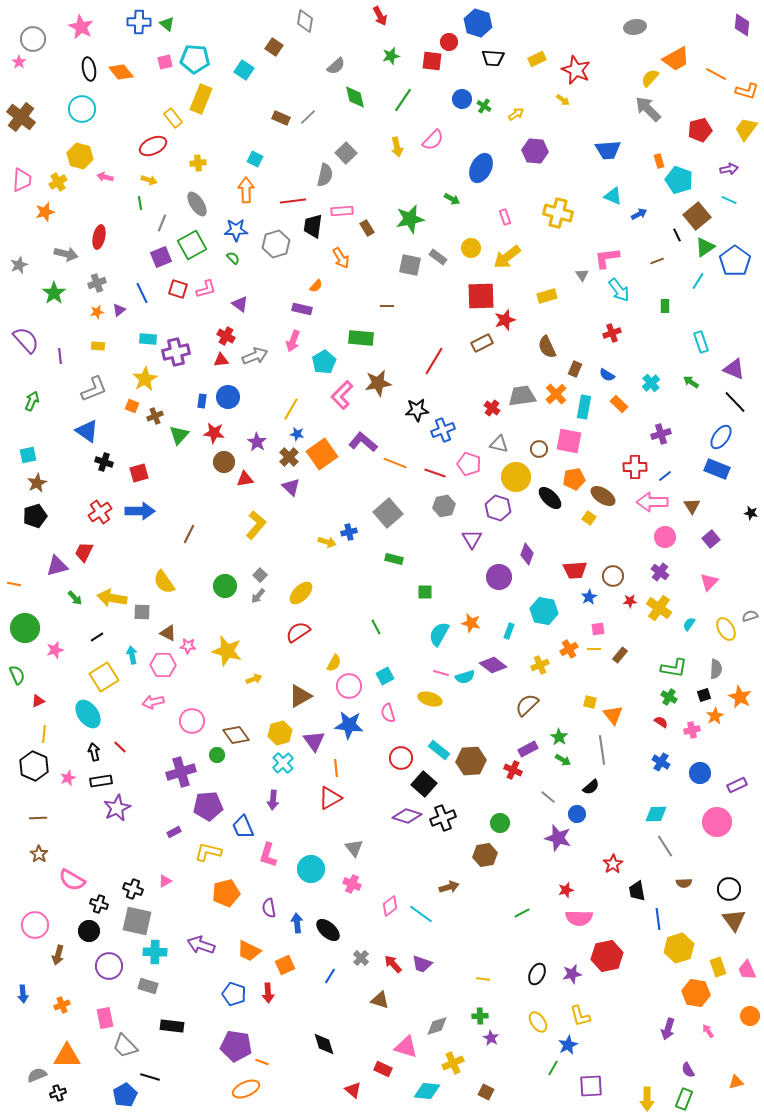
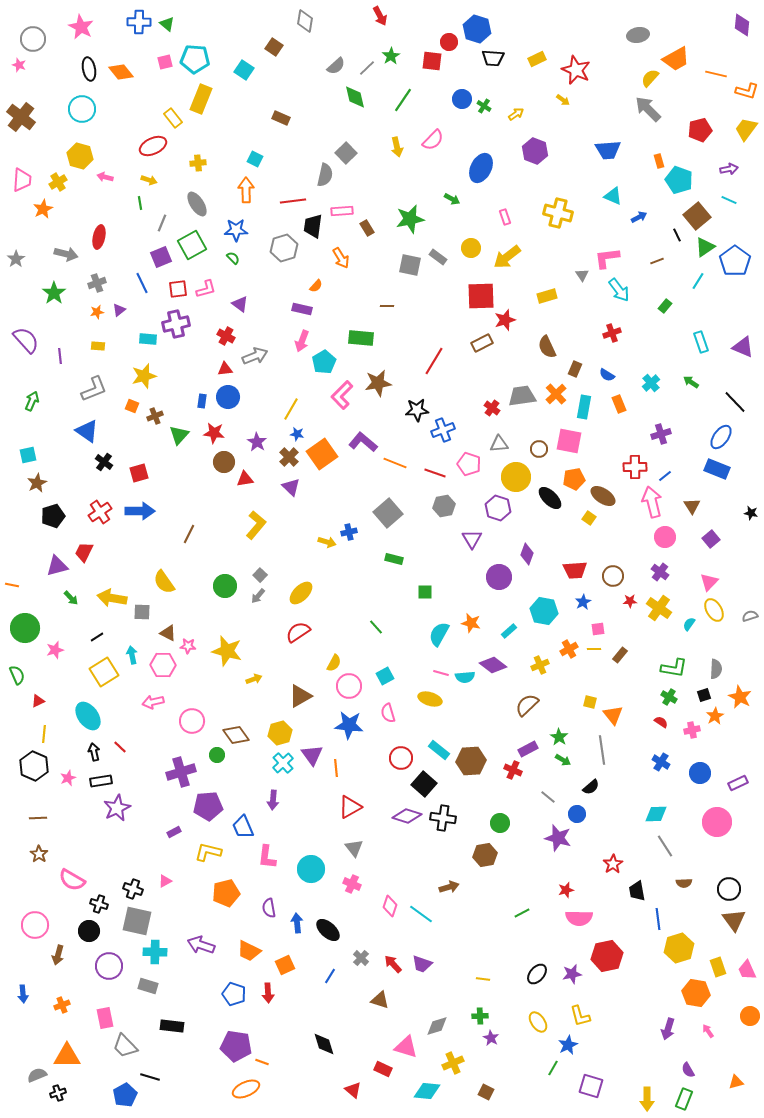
blue hexagon at (478, 23): moved 1 px left, 6 px down
gray ellipse at (635, 27): moved 3 px right, 8 px down
green star at (391, 56): rotated 18 degrees counterclockwise
pink star at (19, 62): moved 3 px down; rotated 16 degrees counterclockwise
orange line at (716, 74): rotated 15 degrees counterclockwise
gray line at (308, 117): moved 59 px right, 49 px up
purple hexagon at (535, 151): rotated 15 degrees clockwise
orange star at (45, 212): moved 2 px left, 3 px up; rotated 12 degrees counterclockwise
blue arrow at (639, 214): moved 3 px down
gray hexagon at (276, 244): moved 8 px right, 4 px down
gray star at (19, 265): moved 3 px left, 6 px up; rotated 12 degrees counterclockwise
red square at (178, 289): rotated 24 degrees counterclockwise
blue line at (142, 293): moved 10 px up
green rectangle at (665, 306): rotated 40 degrees clockwise
pink arrow at (293, 341): moved 9 px right
purple cross at (176, 352): moved 28 px up
red triangle at (221, 360): moved 4 px right, 9 px down
purple triangle at (734, 369): moved 9 px right, 22 px up
yellow star at (145, 379): moved 1 px left, 3 px up; rotated 15 degrees clockwise
orange rectangle at (619, 404): rotated 24 degrees clockwise
gray triangle at (499, 444): rotated 18 degrees counterclockwise
black cross at (104, 462): rotated 18 degrees clockwise
pink arrow at (652, 502): rotated 76 degrees clockwise
black pentagon at (35, 516): moved 18 px right
orange line at (14, 584): moved 2 px left, 1 px down
blue star at (589, 597): moved 6 px left, 5 px down
green arrow at (75, 598): moved 4 px left
green line at (376, 627): rotated 14 degrees counterclockwise
yellow ellipse at (726, 629): moved 12 px left, 19 px up
cyan rectangle at (509, 631): rotated 28 degrees clockwise
yellow square at (104, 677): moved 5 px up
cyan semicircle at (465, 677): rotated 12 degrees clockwise
cyan ellipse at (88, 714): moved 2 px down
purple triangle at (314, 741): moved 2 px left, 14 px down
purple rectangle at (737, 785): moved 1 px right, 2 px up
red triangle at (330, 798): moved 20 px right, 9 px down
black cross at (443, 818): rotated 30 degrees clockwise
pink L-shape at (268, 855): moved 1 px left, 2 px down; rotated 10 degrees counterclockwise
pink diamond at (390, 906): rotated 35 degrees counterclockwise
black ellipse at (537, 974): rotated 15 degrees clockwise
purple square at (591, 1086): rotated 20 degrees clockwise
